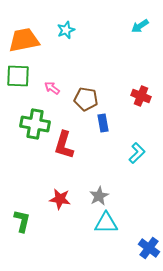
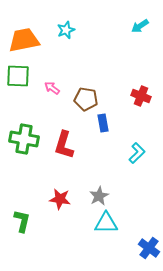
green cross: moved 11 px left, 15 px down
